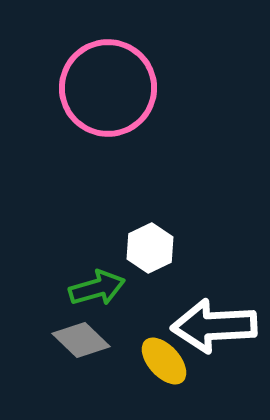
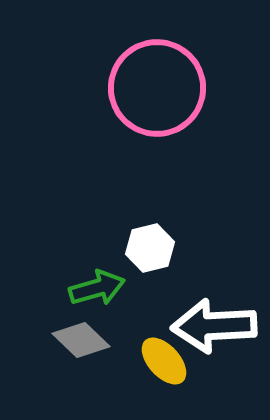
pink circle: moved 49 px right
white hexagon: rotated 12 degrees clockwise
